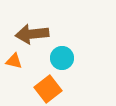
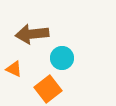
orange triangle: moved 8 px down; rotated 12 degrees clockwise
